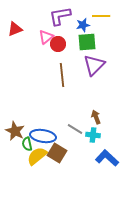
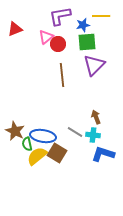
gray line: moved 3 px down
blue L-shape: moved 4 px left, 4 px up; rotated 25 degrees counterclockwise
